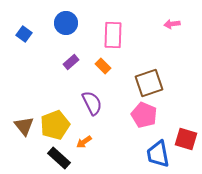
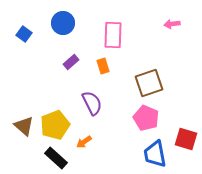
blue circle: moved 3 px left
orange rectangle: rotated 28 degrees clockwise
pink pentagon: moved 2 px right, 3 px down
brown triangle: rotated 10 degrees counterclockwise
blue trapezoid: moved 3 px left
black rectangle: moved 3 px left
